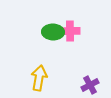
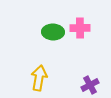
pink cross: moved 10 px right, 3 px up
